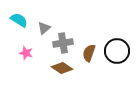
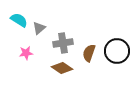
gray triangle: moved 5 px left
pink star: rotated 24 degrees counterclockwise
